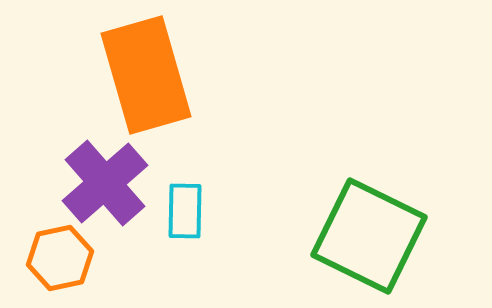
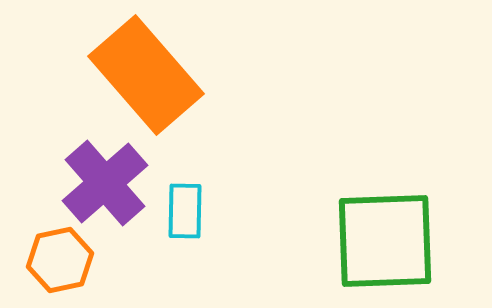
orange rectangle: rotated 25 degrees counterclockwise
green square: moved 16 px right, 5 px down; rotated 28 degrees counterclockwise
orange hexagon: moved 2 px down
